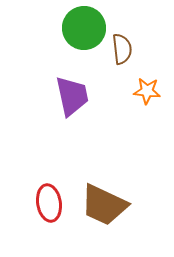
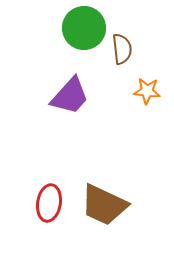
purple trapezoid: moved 2 px left; rotated 54 degrees clockwise
red ellipse: rotated 18 degrees clockwise
